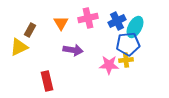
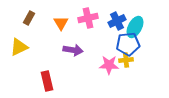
brown rectangle: moved 1 px left, 12 px up
